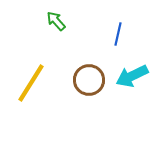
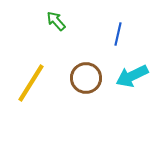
brown circle: moved 3 px left, 2 px up
